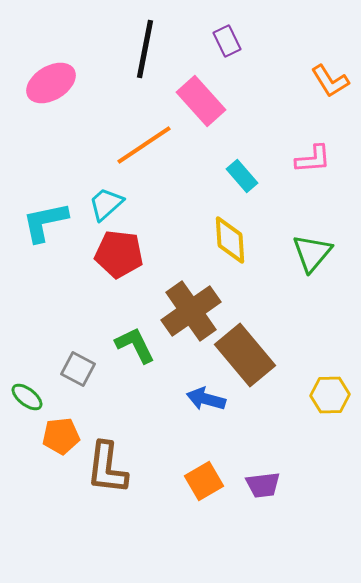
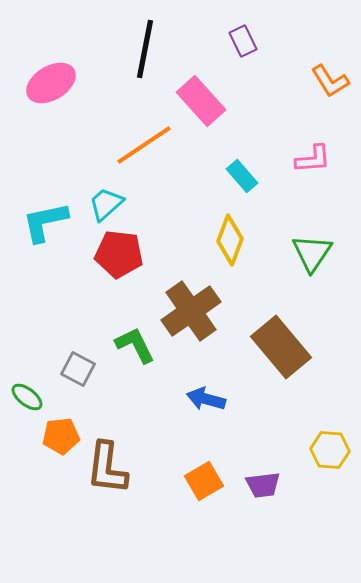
purple rectangle: moved 16 px right
yellow diamond: rotated 24 degrees clockwise
green triangle: rotated 6 degrees counterclockwise
brown rectangle: moved 36 px right, 8 px up
yellow hexagon: moved 55 px down; rotated 6 degrees clockwise
